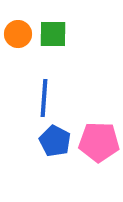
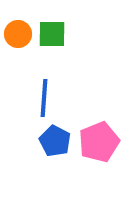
green square: moved 1 px left
pink pentagon: rotated 24 degrees counterclockwise
